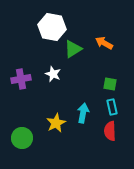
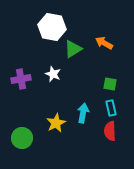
cyan rectangle: moved 1 px left, 1 px down
